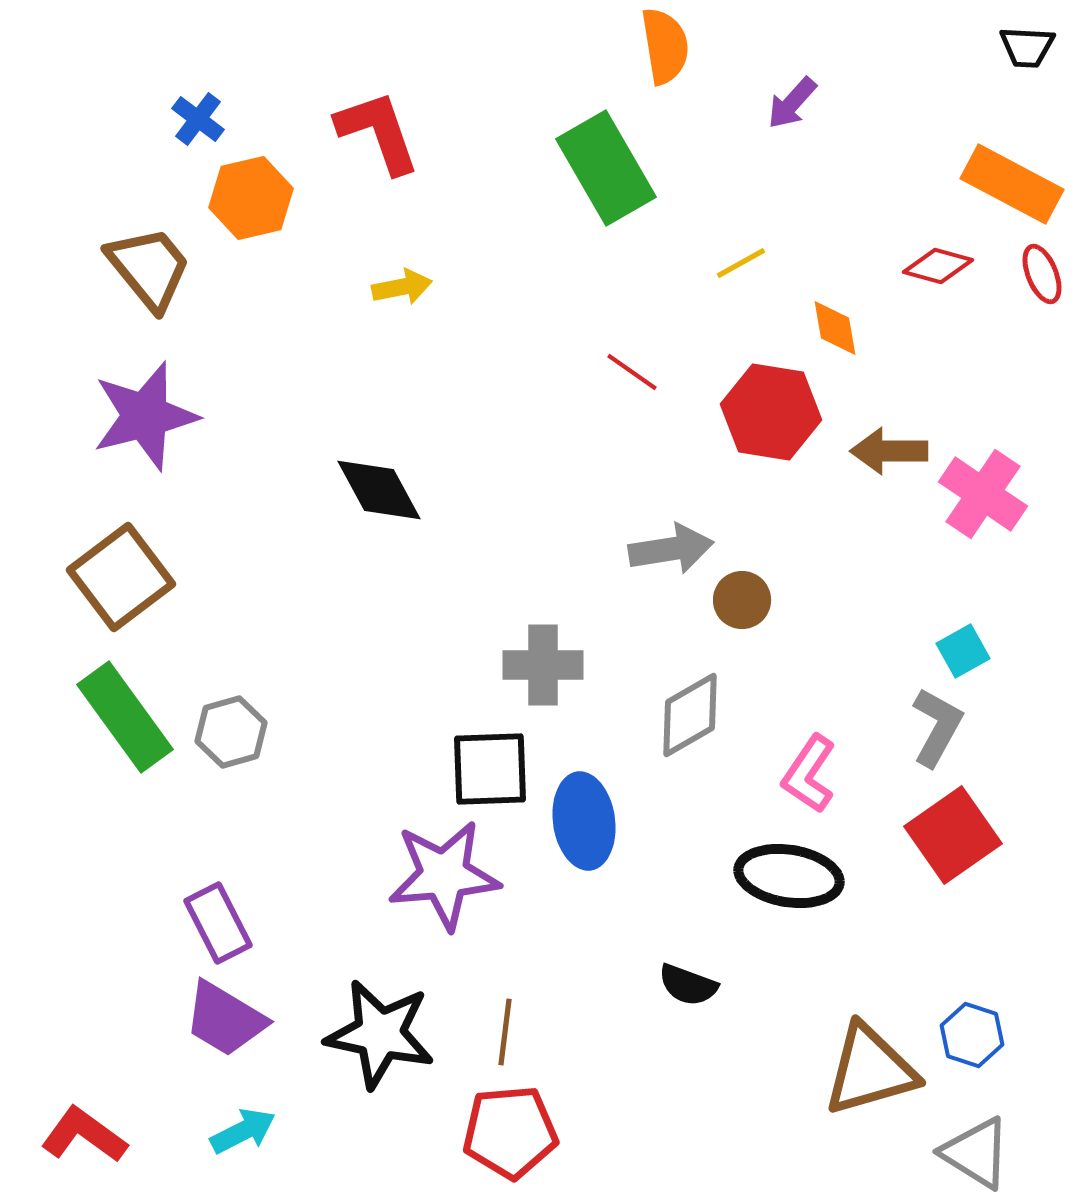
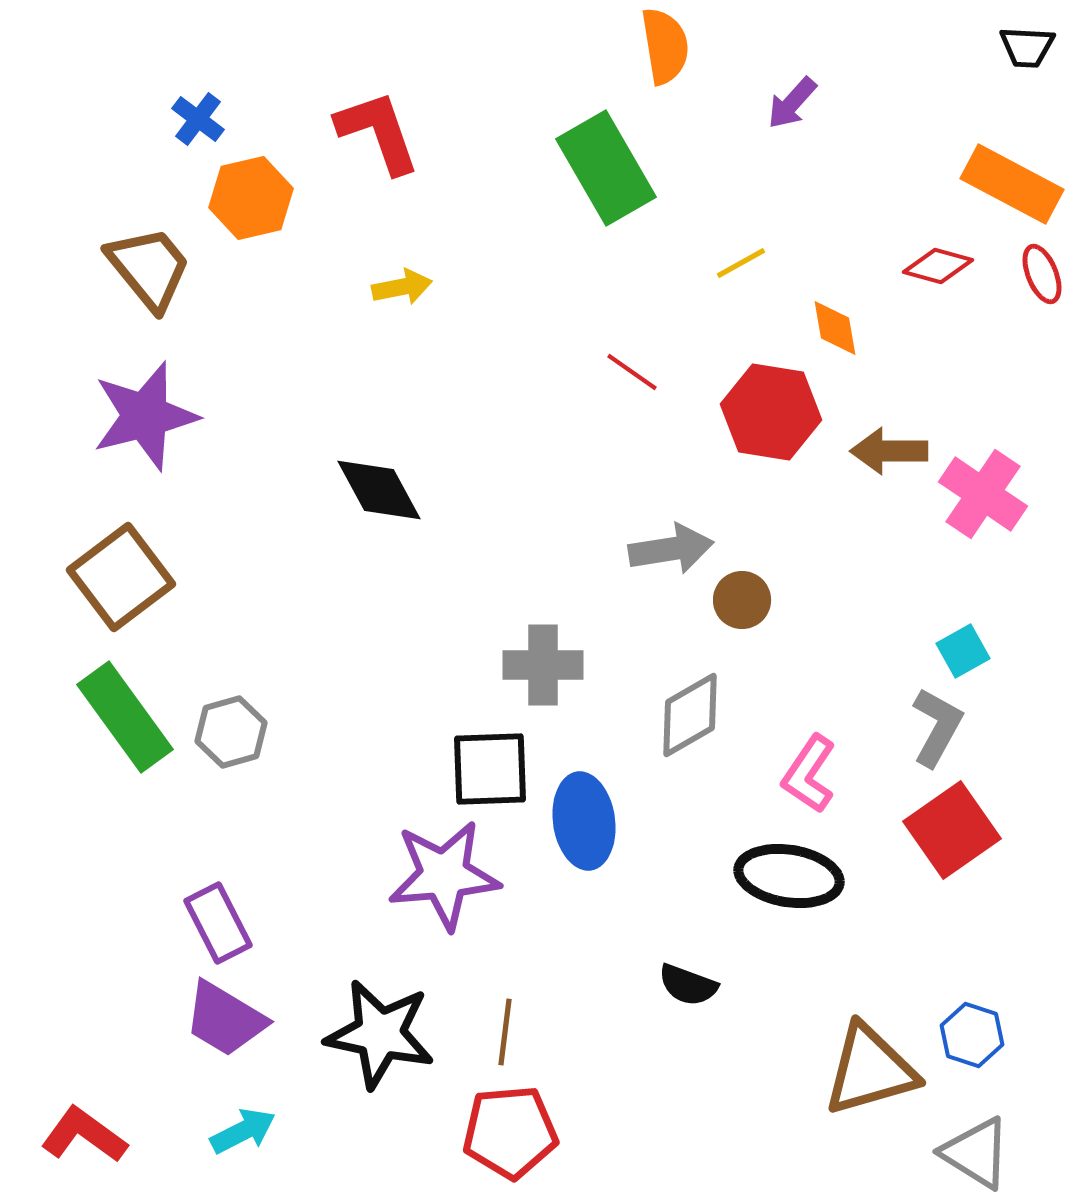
red square at (953, 835): moved 1 px left, 5 px up
